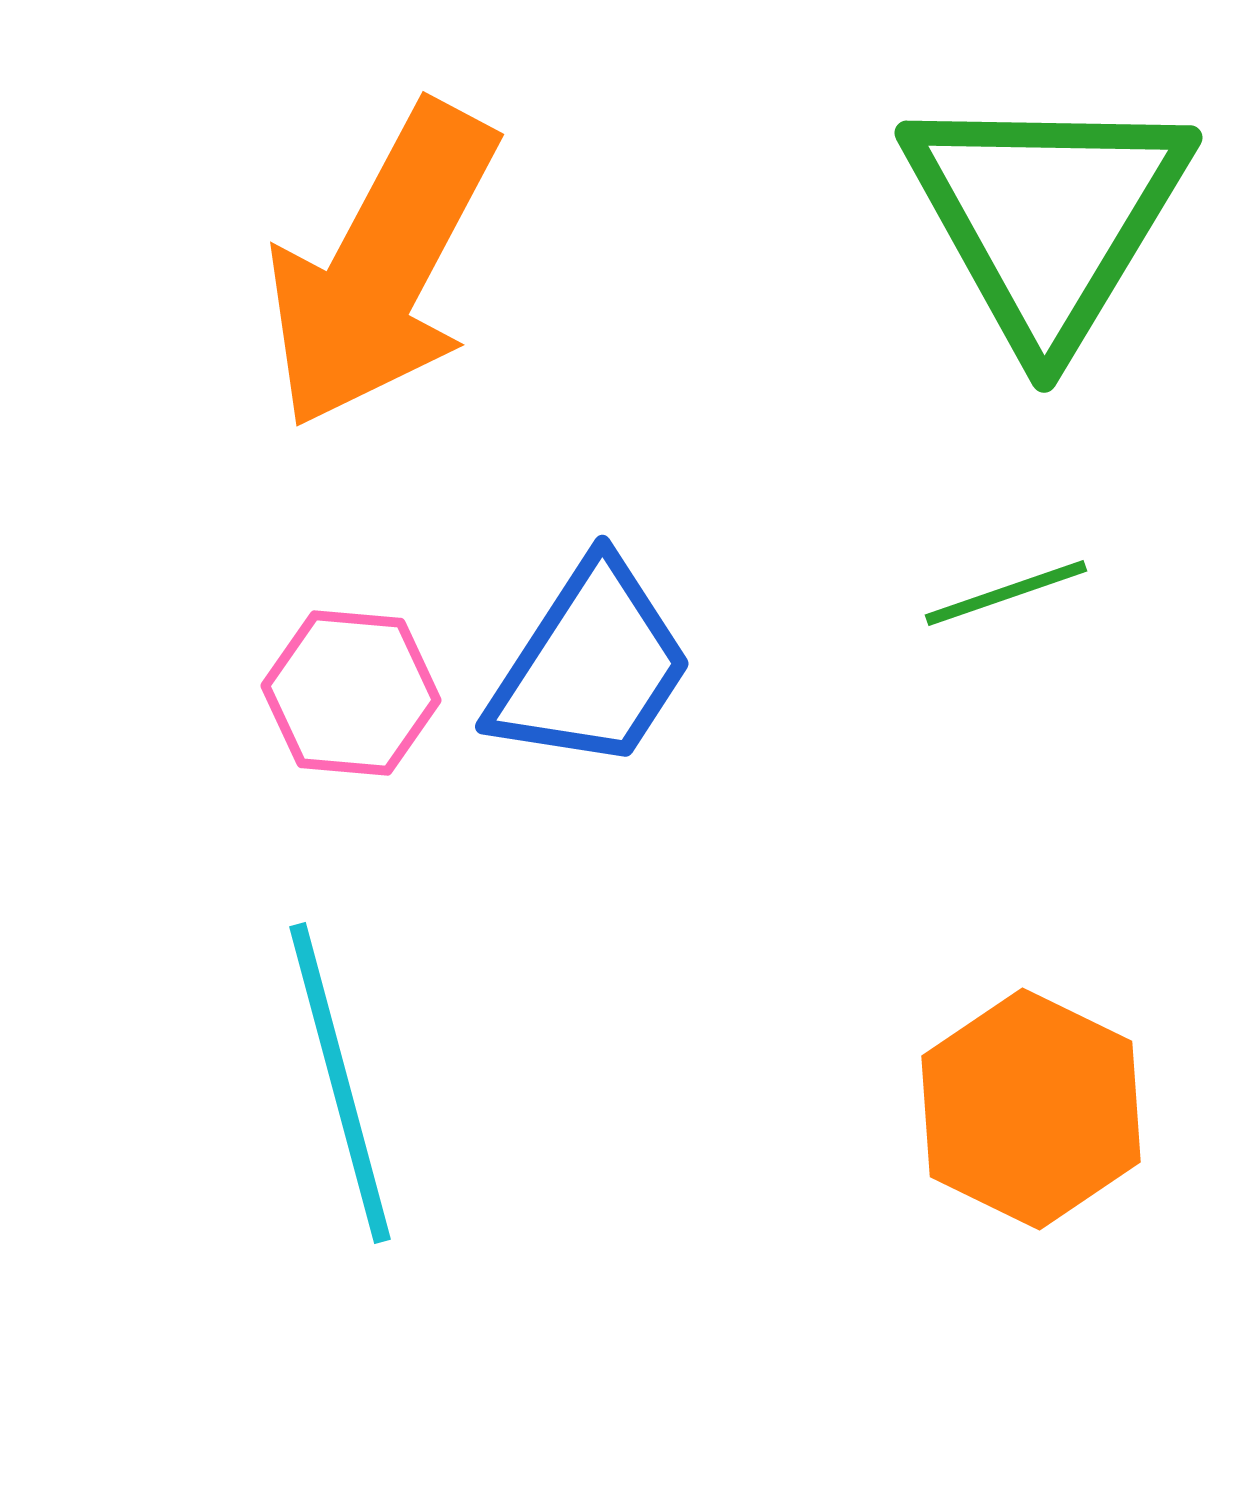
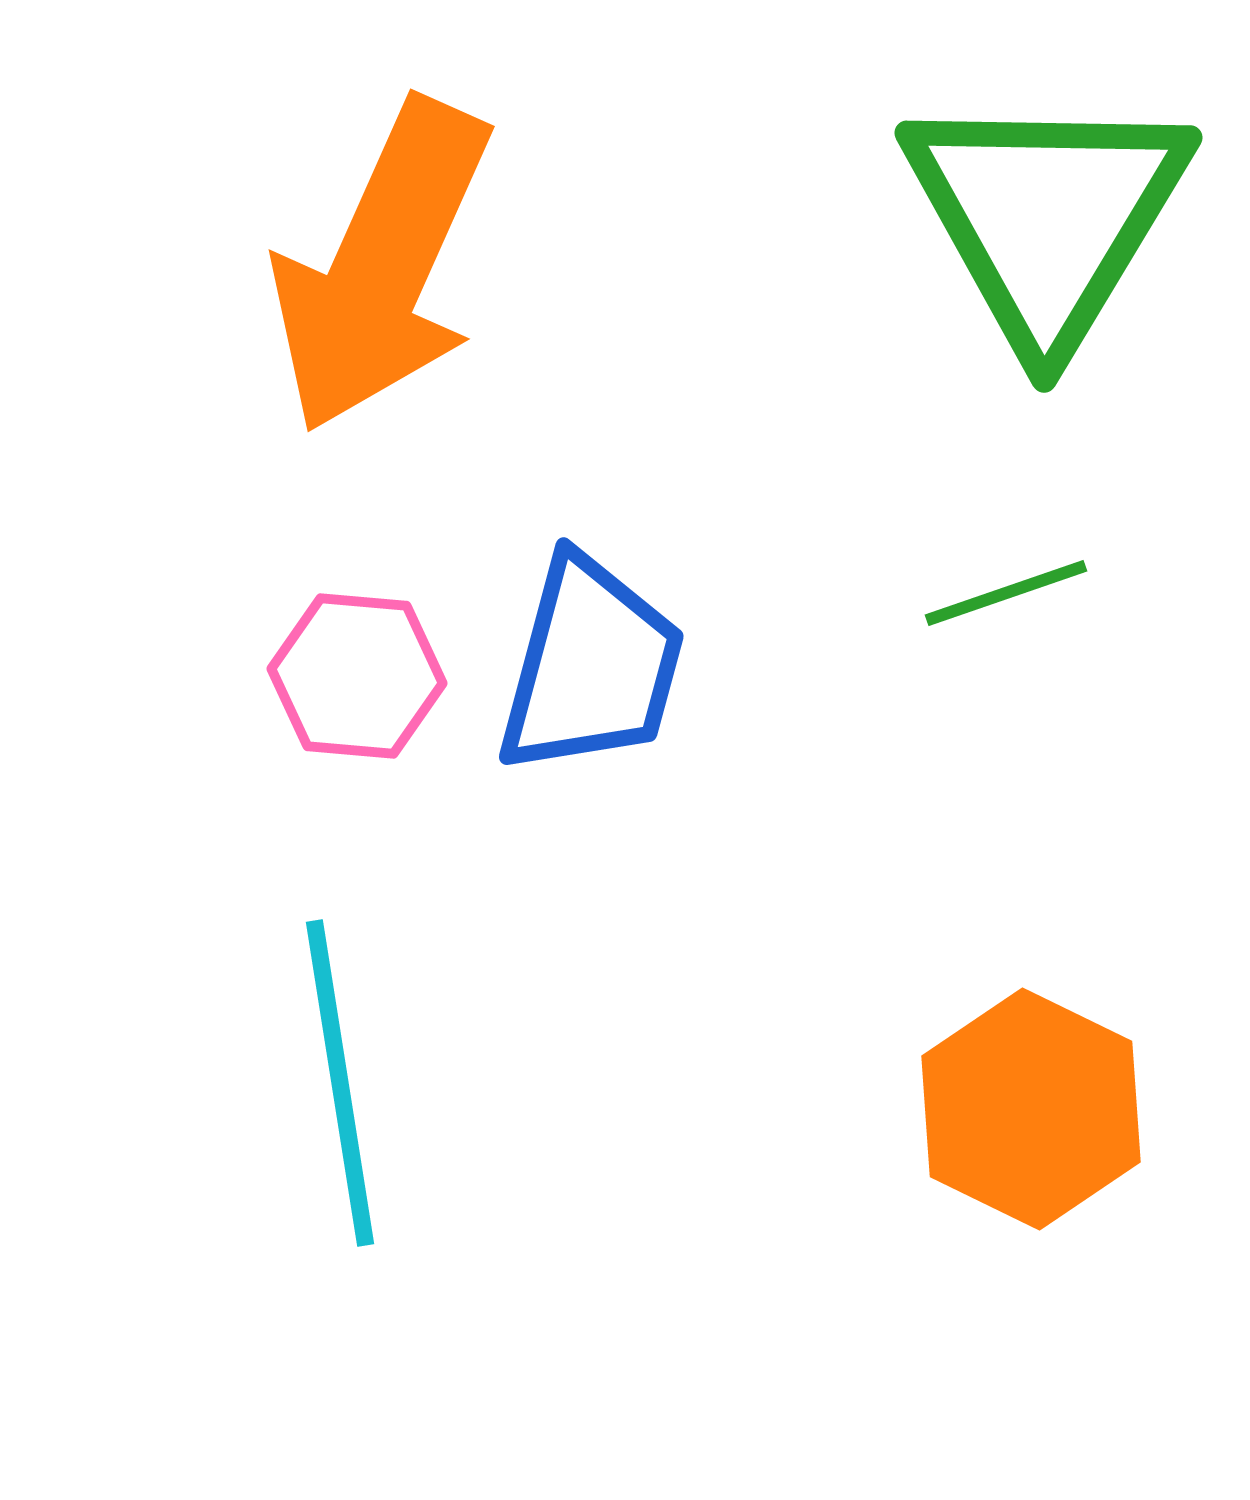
orange arrow: rotated 4 degrees counterclockwise
blue trapezoid: rotated 18 degrees counterclockwise
pink hexagon: moved 6 px right, 17 px up
cyan line: rotated 6 degrees clockwise
